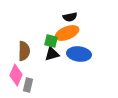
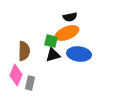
black triangle: moved 1 px right, 1 px down
gray rectangle: moved 2 px right, 2 px up
